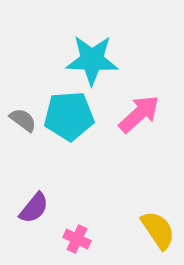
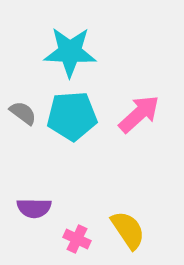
cyan star: moved 22 px left, 8 px up
cyan pentagon: moved 3 px right
gray semicircle: moved 7 px up
purple semicircle: rotated 52 degrees clockwise
yellow semicircle: moved 30 px left
